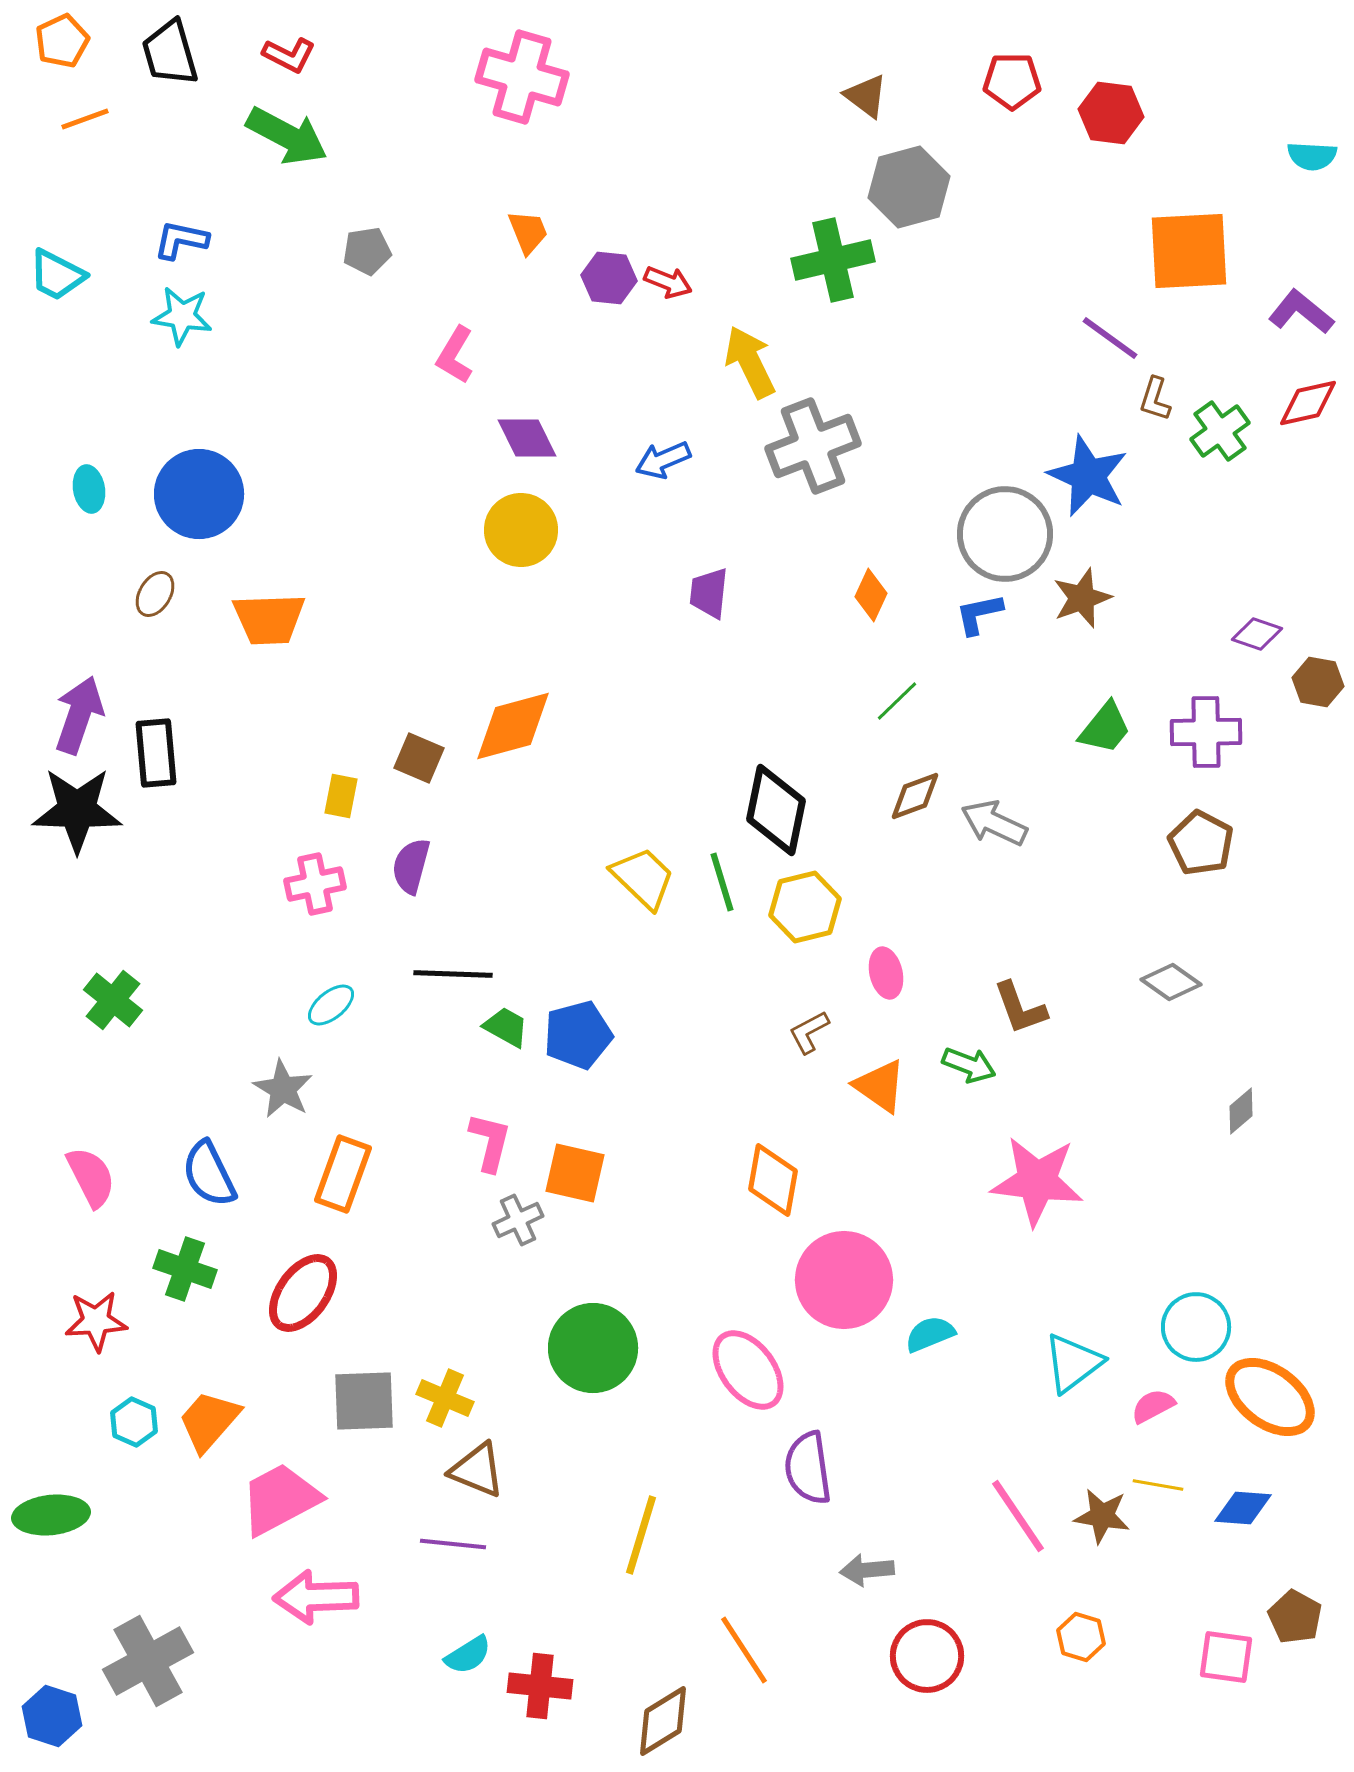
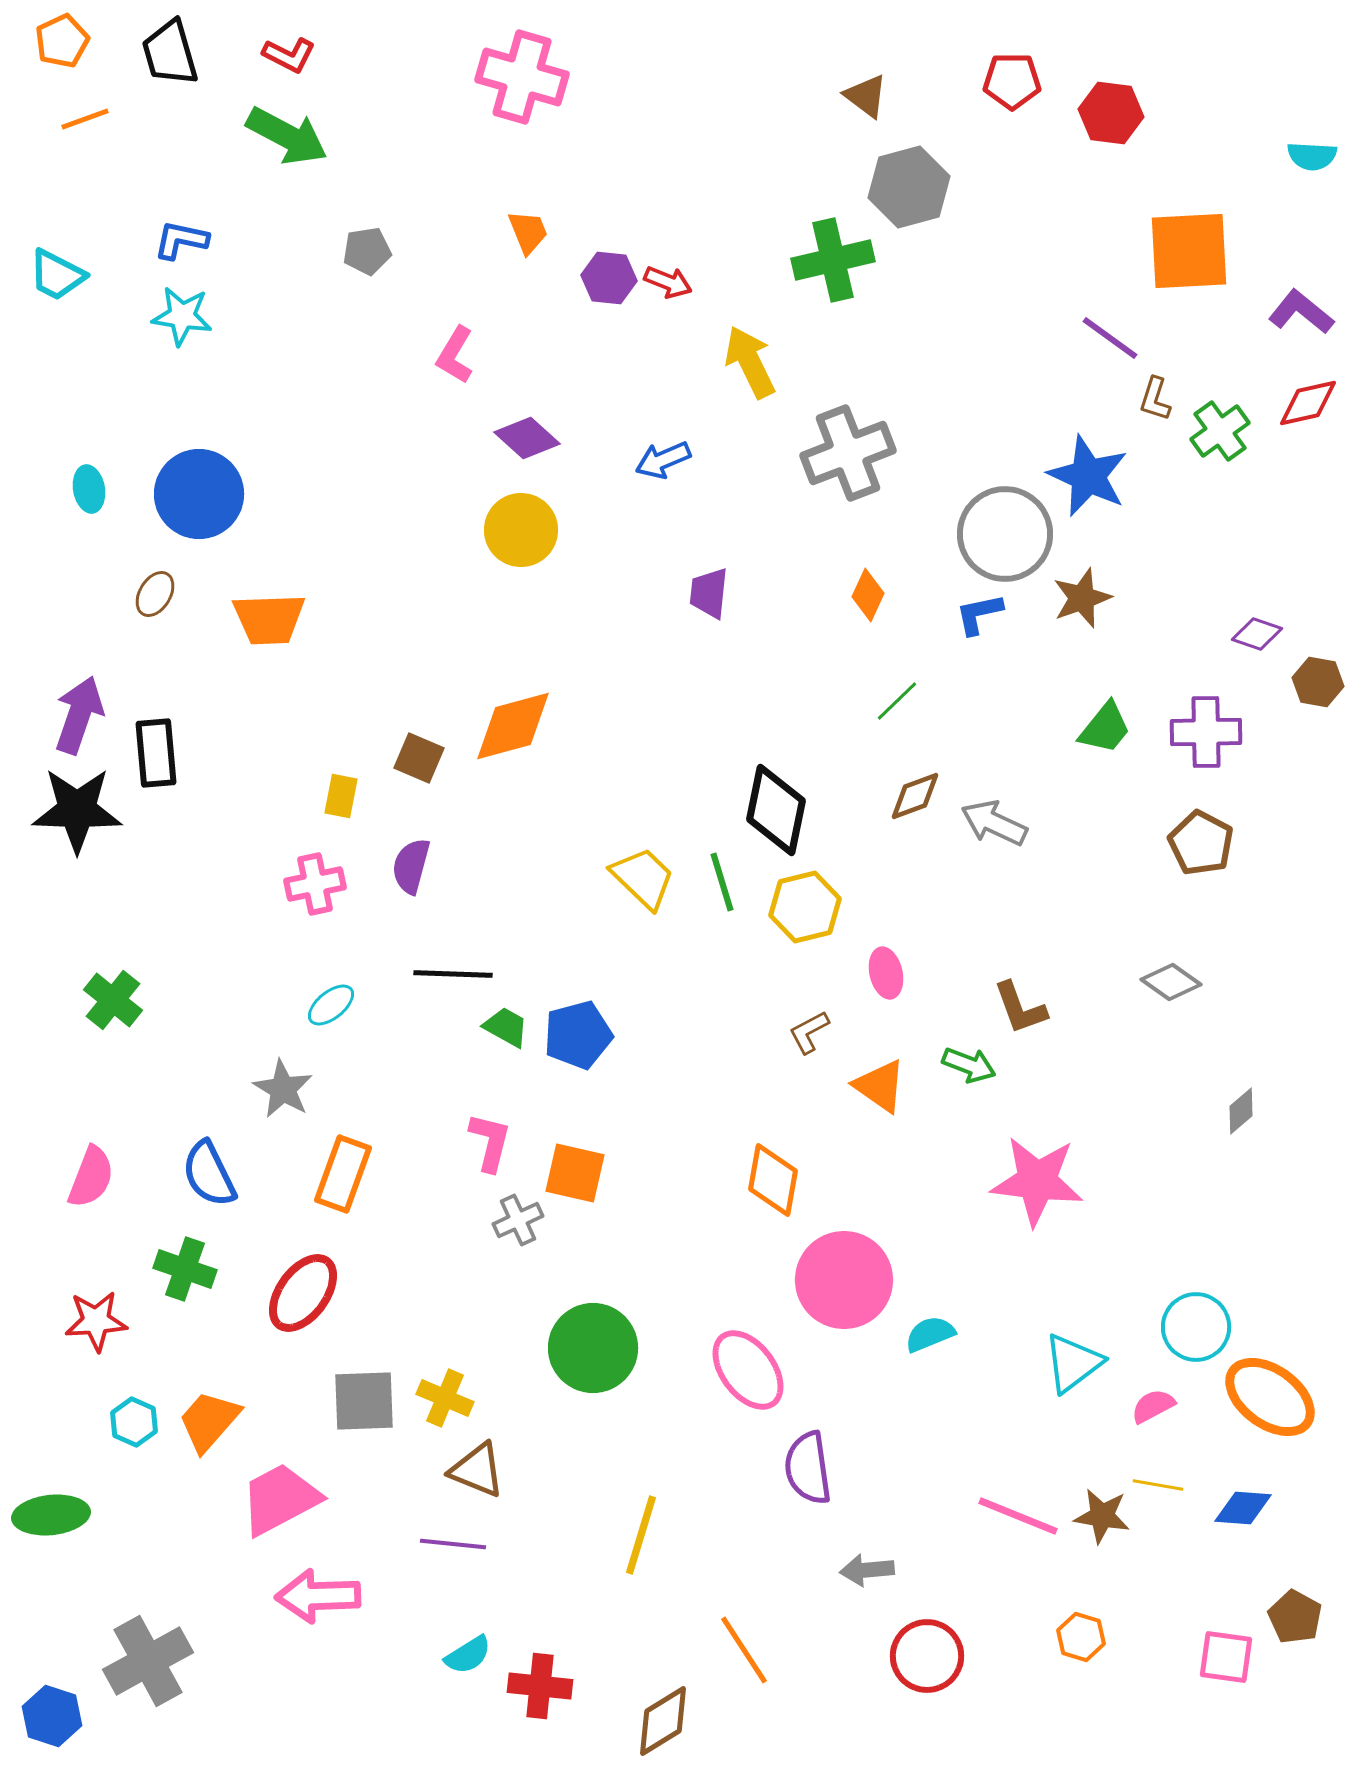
purple diamond at (527, 438): rotated 22 degrees counterclockwise
gray cross at (813, 446): moved 35 px right, 7 px down
orange diamond at (871, 595): moved 3 px left
pink semicircle at (91, 1177): rotated 48 degrees clockwise
pink line at (1018, 1516): rotated 34 degrees counterclockwise
pink arrow at (316, 1597): moved 2 px right, 1 px up
